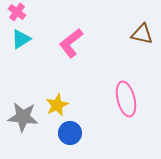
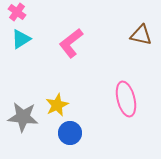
brown triangle: moved 1 px left, 1 px down
